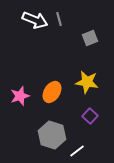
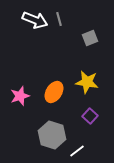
orange ellipse: moved 2 px right
